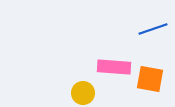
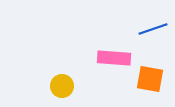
pink rectangle: moved 9 px up
yellow circle: moved 21 px left, 7 px up
